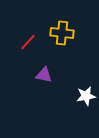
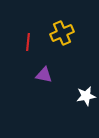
yellow cross: rotated 30 degrees counterclockwise
red line: rotated 36 degrees counterclockwise
